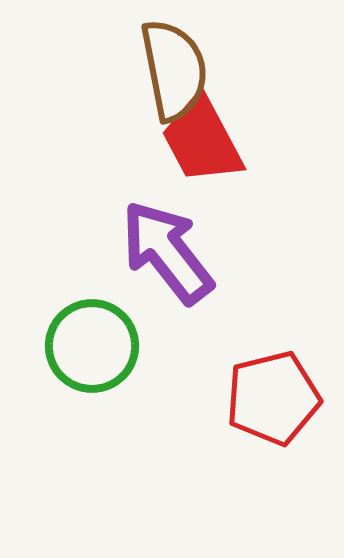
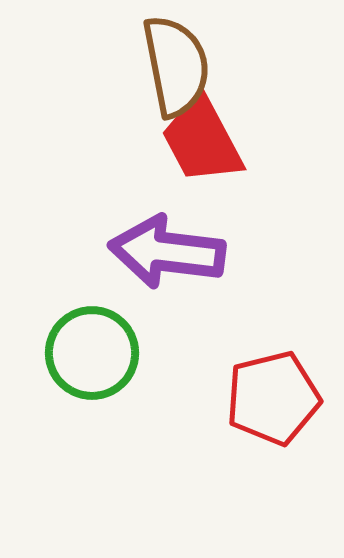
brown semicircle: moved 2 px right, 4 px up
purple arrow: rotated 45 degrees counterclockwise
green circle: moved 7 px down
